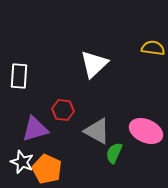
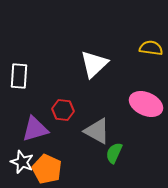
yellow semicircle: moved 2 px left
pink ellipse: moved 27 px up
